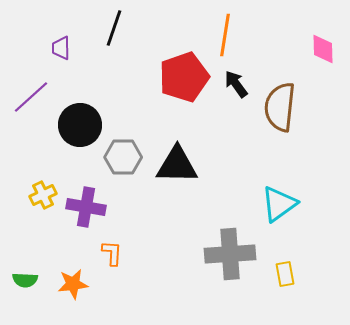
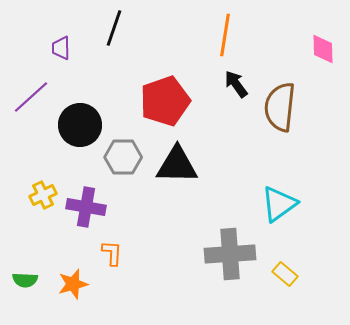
red pentagon: moved 19 px left, 24 px down
yellow rectangle: rotated 40 degrees counterclockwise
orange star: rotated 8 degrees counterclockwise
